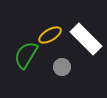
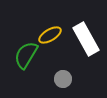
white rectangle: rotated 16 degrees clockwise
gray circle: moved 1 px right, 12 px down
